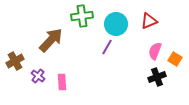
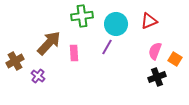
brown arrow: moved 2 px left, 3 px down
pink rectangle: moved 12 px right, 29 px up
